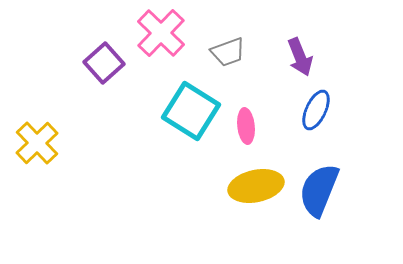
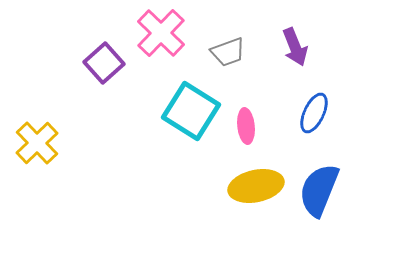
purple arrow: moved 5 px left, 10 px up
blue ellipse: moved 2 px left, 3 px down
